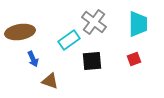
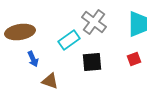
black square: moved 1 px down
